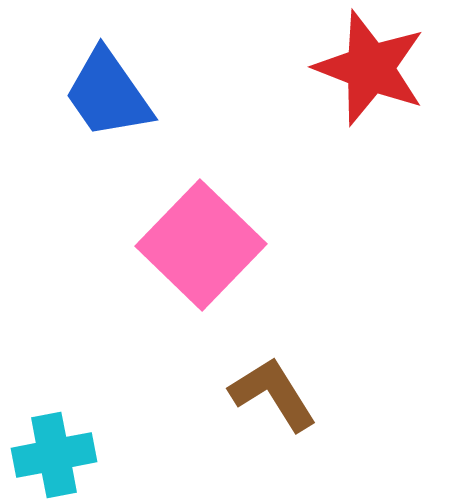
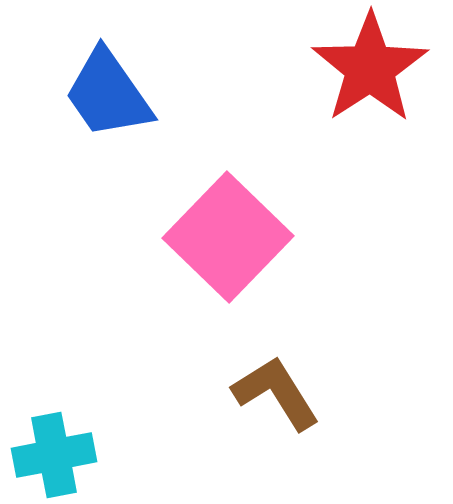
red star: rotated 18 degrees clockwise
pink square: moved 27 px right, 8 px up
brown L-shape: moved 3 px right, 1 px up
